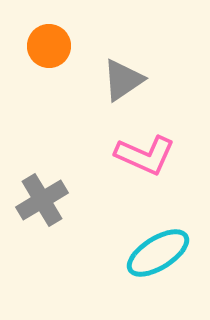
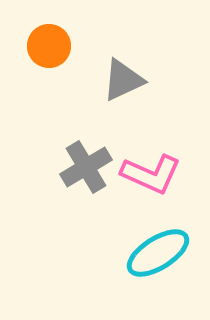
gray triangle: rotated 9 degrees clockwise
pink L-shape: moved 6 px right, 19 px down
gray cross: moved 44 px right, 33 px up
